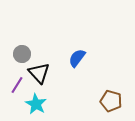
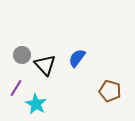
gray circle: moved 1 px down
black triangle: moved 6 px right, 8 px up
purple line: moved 1 px left, 3 px down
brown pentagon: moved 1 px left, 10 px up
